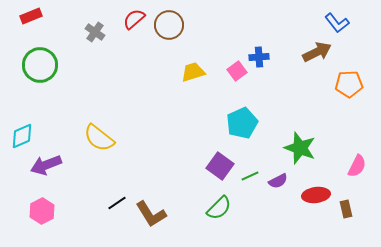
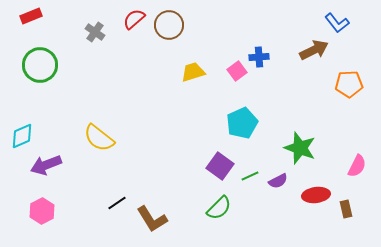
brown arrow: moved 3 px left, 2 px up
brown L-shape: moved 1 px right, 5 px down
